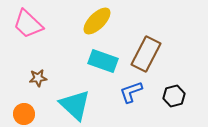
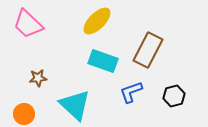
brown rectangle: moved 2 px right, 4 px up
